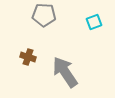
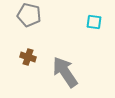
gray pentagon: moved 15 px left; rotated 10 degrees clockwise
cyan square: rotated 28 degrees clockwise
